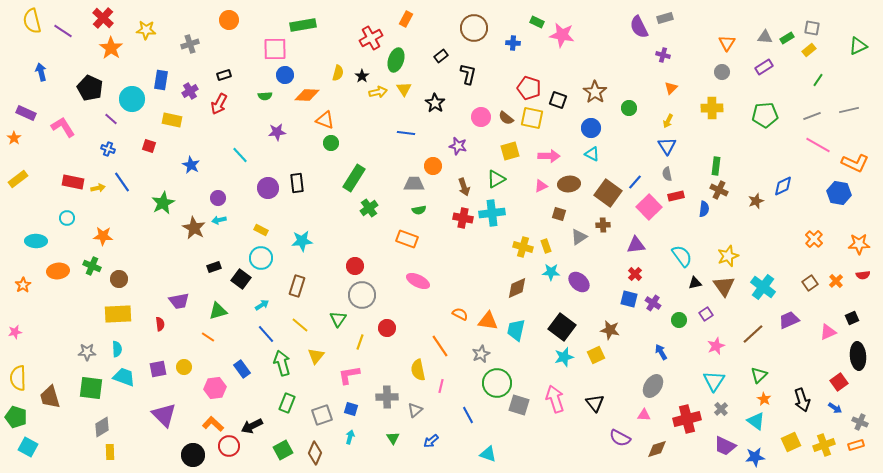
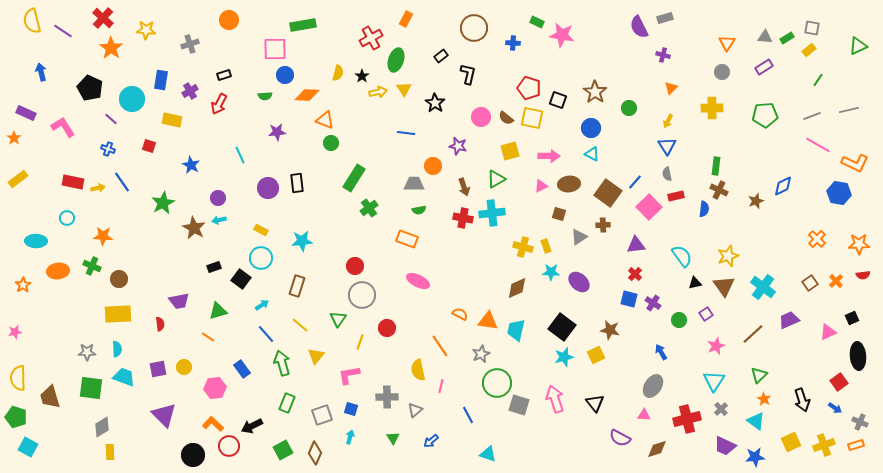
cyan line at (240, 155): rotated 18 degrees clockwise
orange cross at (814, 239): moved 3 px right
